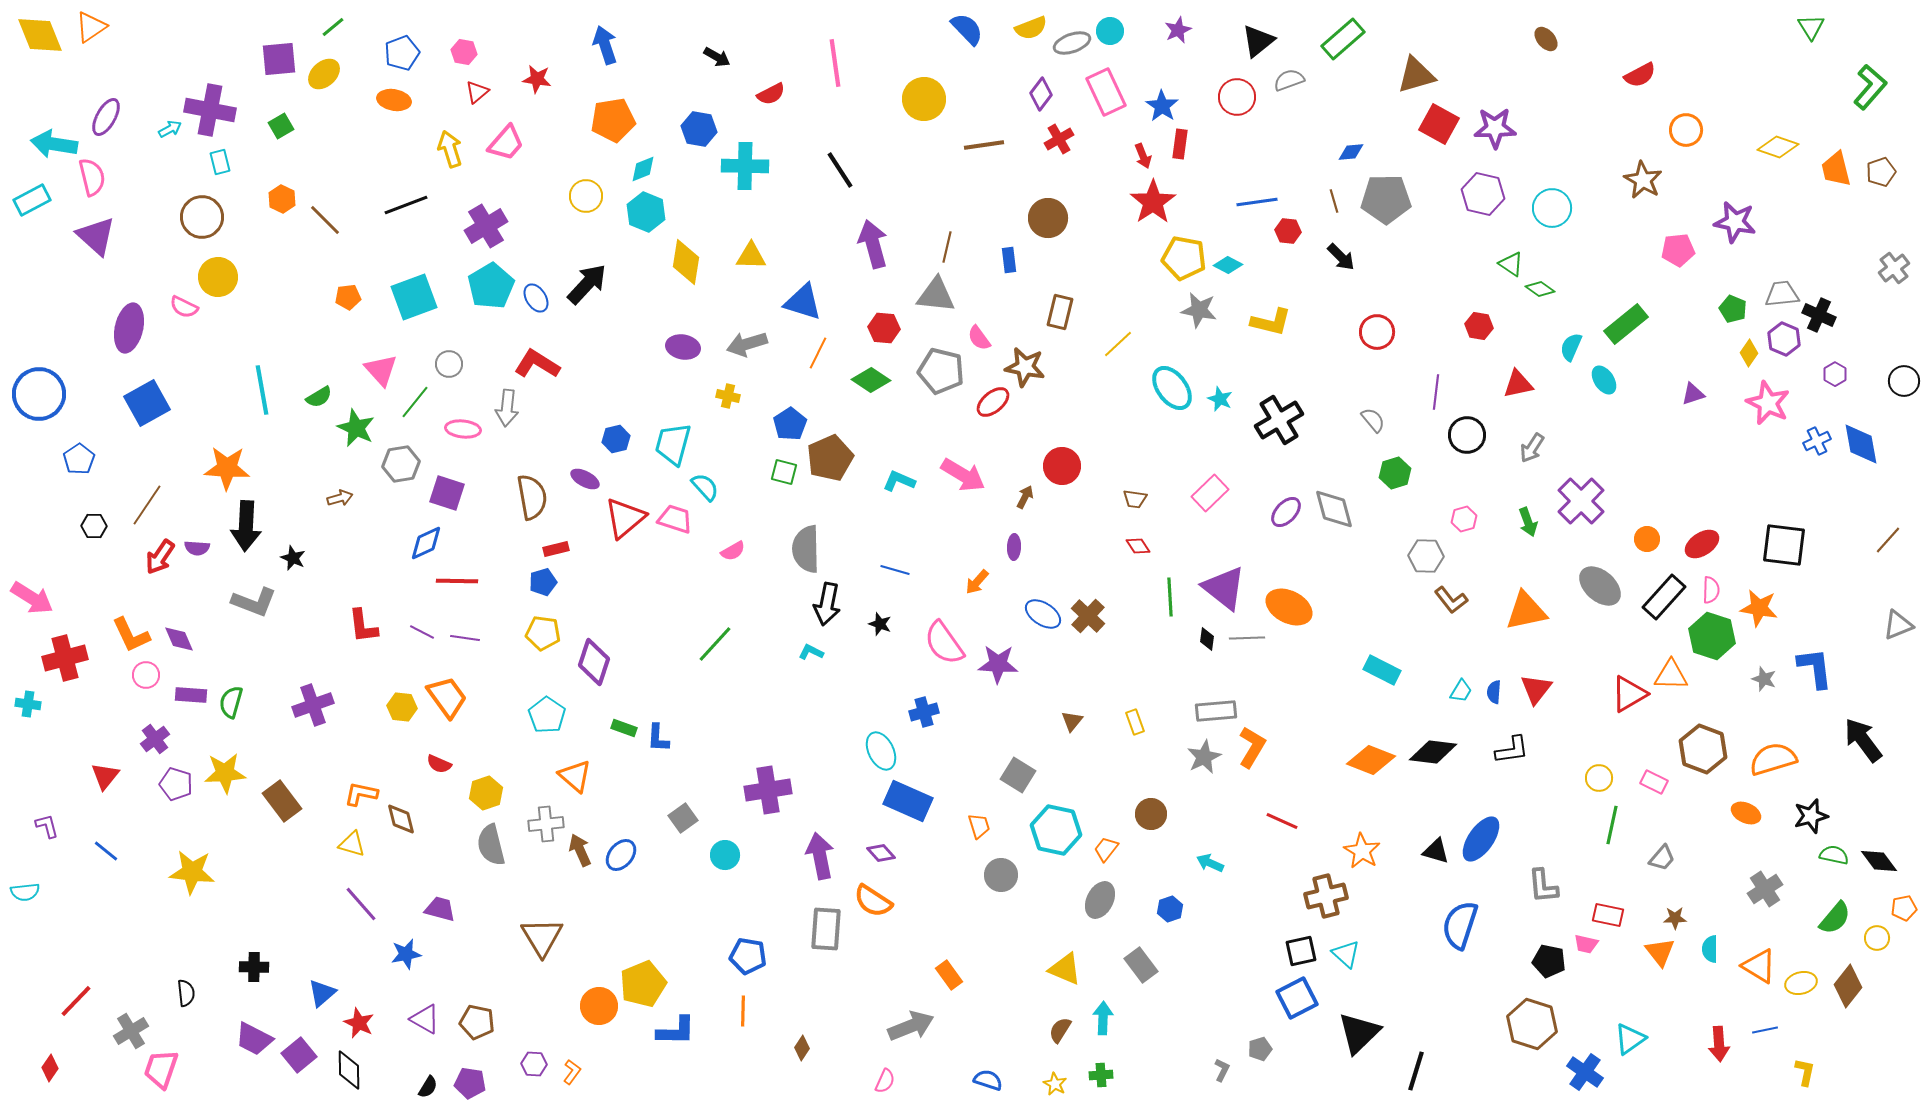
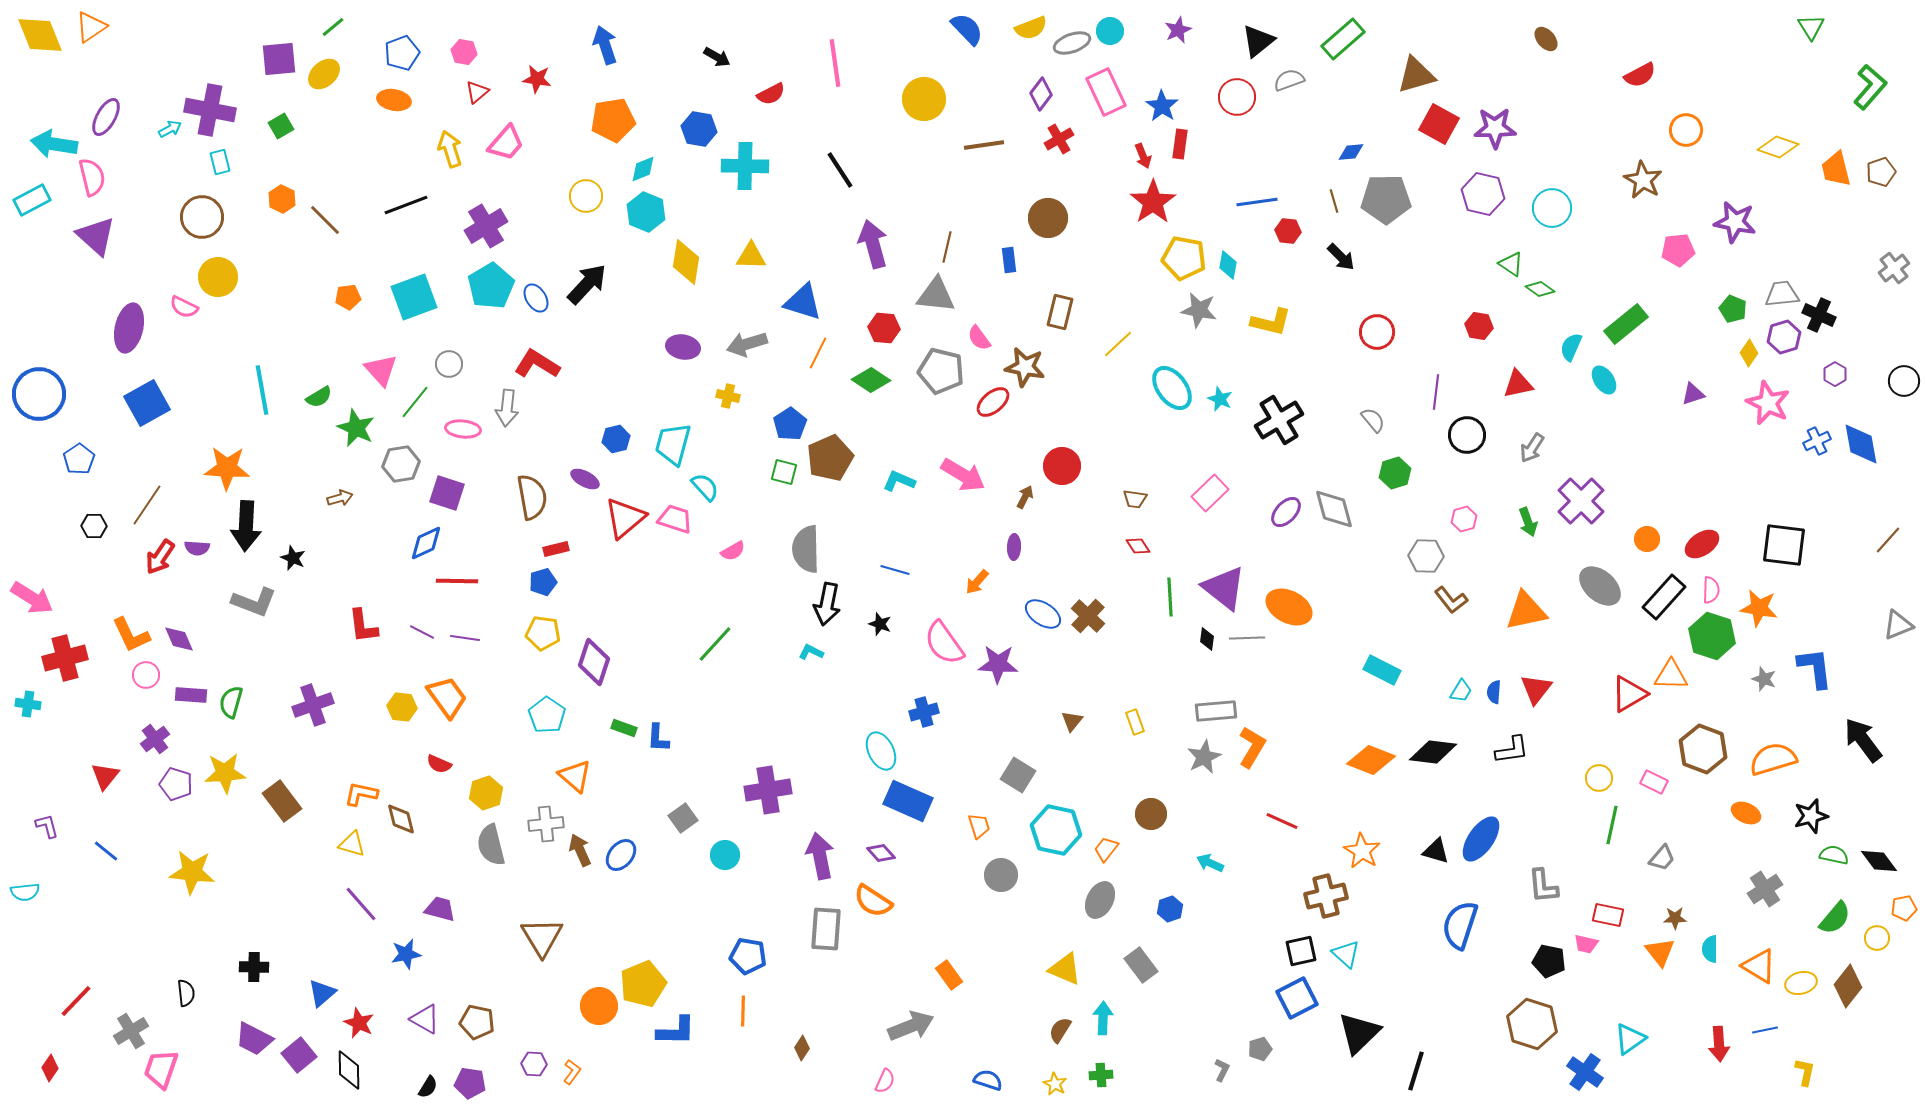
cyan diamond at (1228, 265): rotated 72 degrees clockwise
purple hexagon at (1784, 339): moved 2 px up; rotated 20 degrees clockwise
